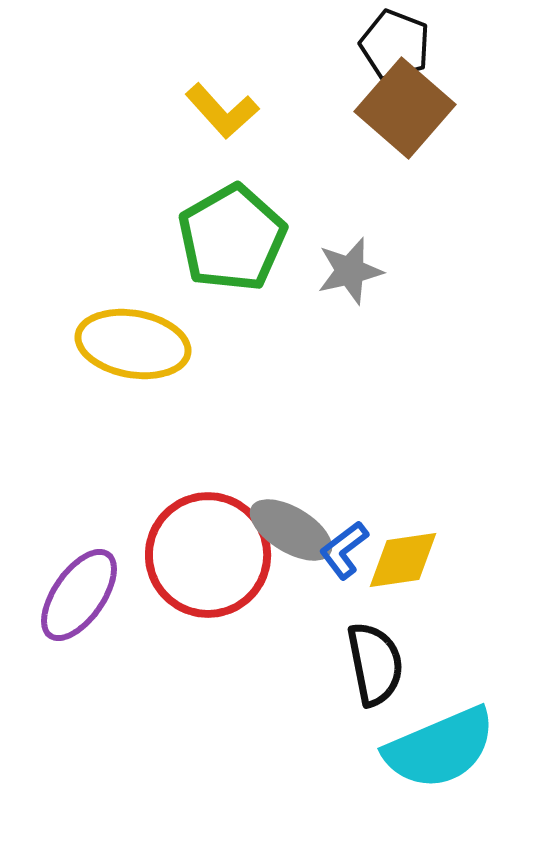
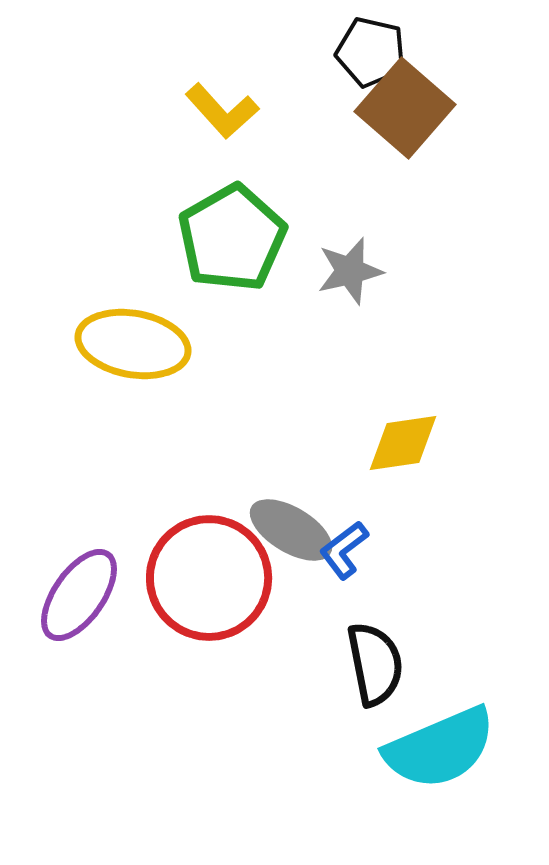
black pentagon: moved 24 px left, 7 px down; rotated 8 degrees counterclockwise
red circle: moved 1 px right, 23 px down
yellow diamond: moved 117 px up
